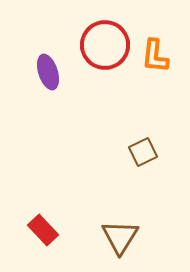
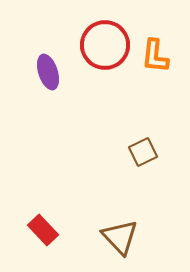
brown triangle: rotated 15 degrees counterclockwise
